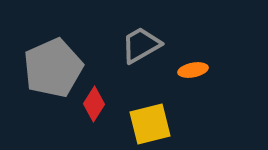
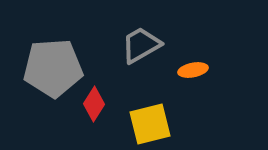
gray pentagon: rotated 20 degrees clockwise
